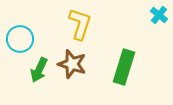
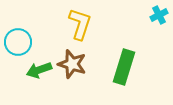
cyan cross: rotated 24 degrees clockwise
cyan circle: moved 2 px left, 3 px down
green arrow: rotated 45 degrees clockwise
